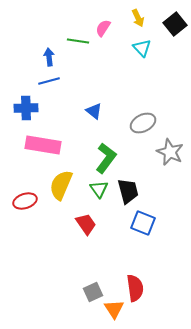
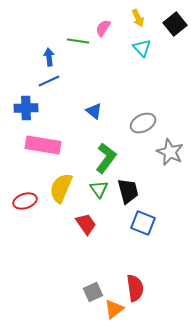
blue line: rotated 10 degrees counterclockwise
yellow semicircle: moved 3 px down
orange triangle: rotated 25 degrees clockwise
